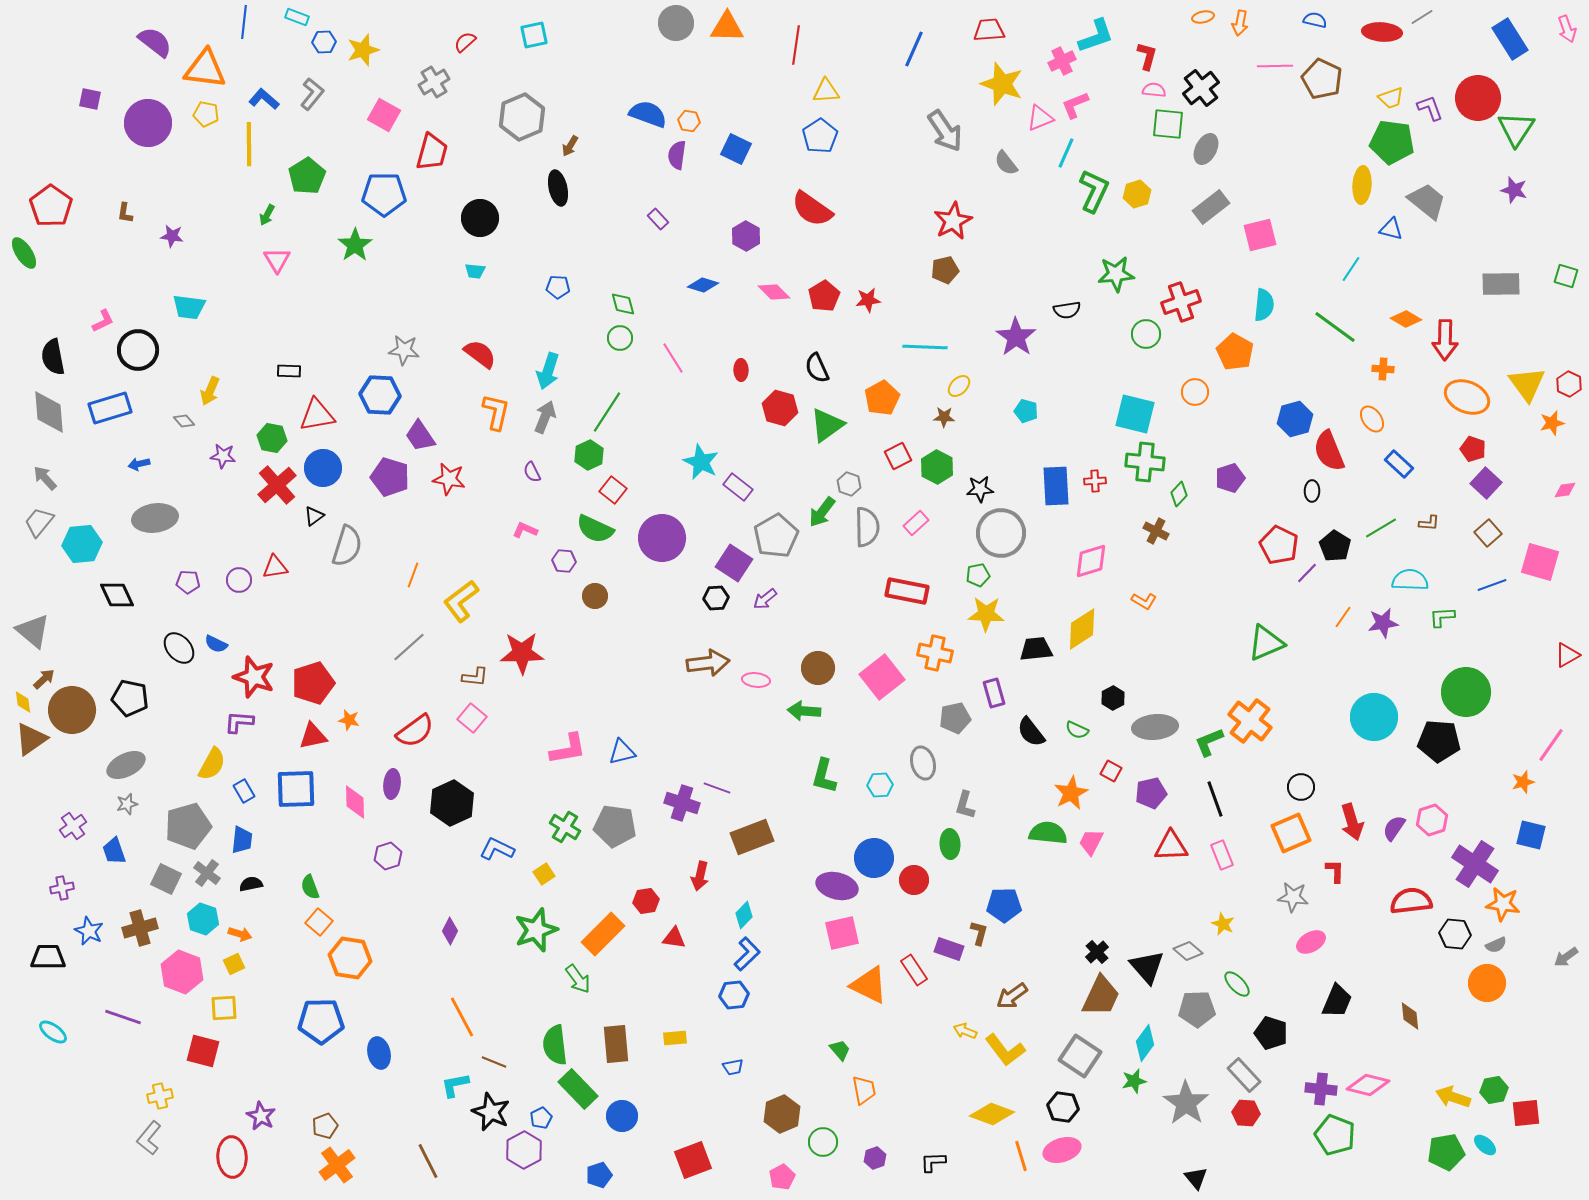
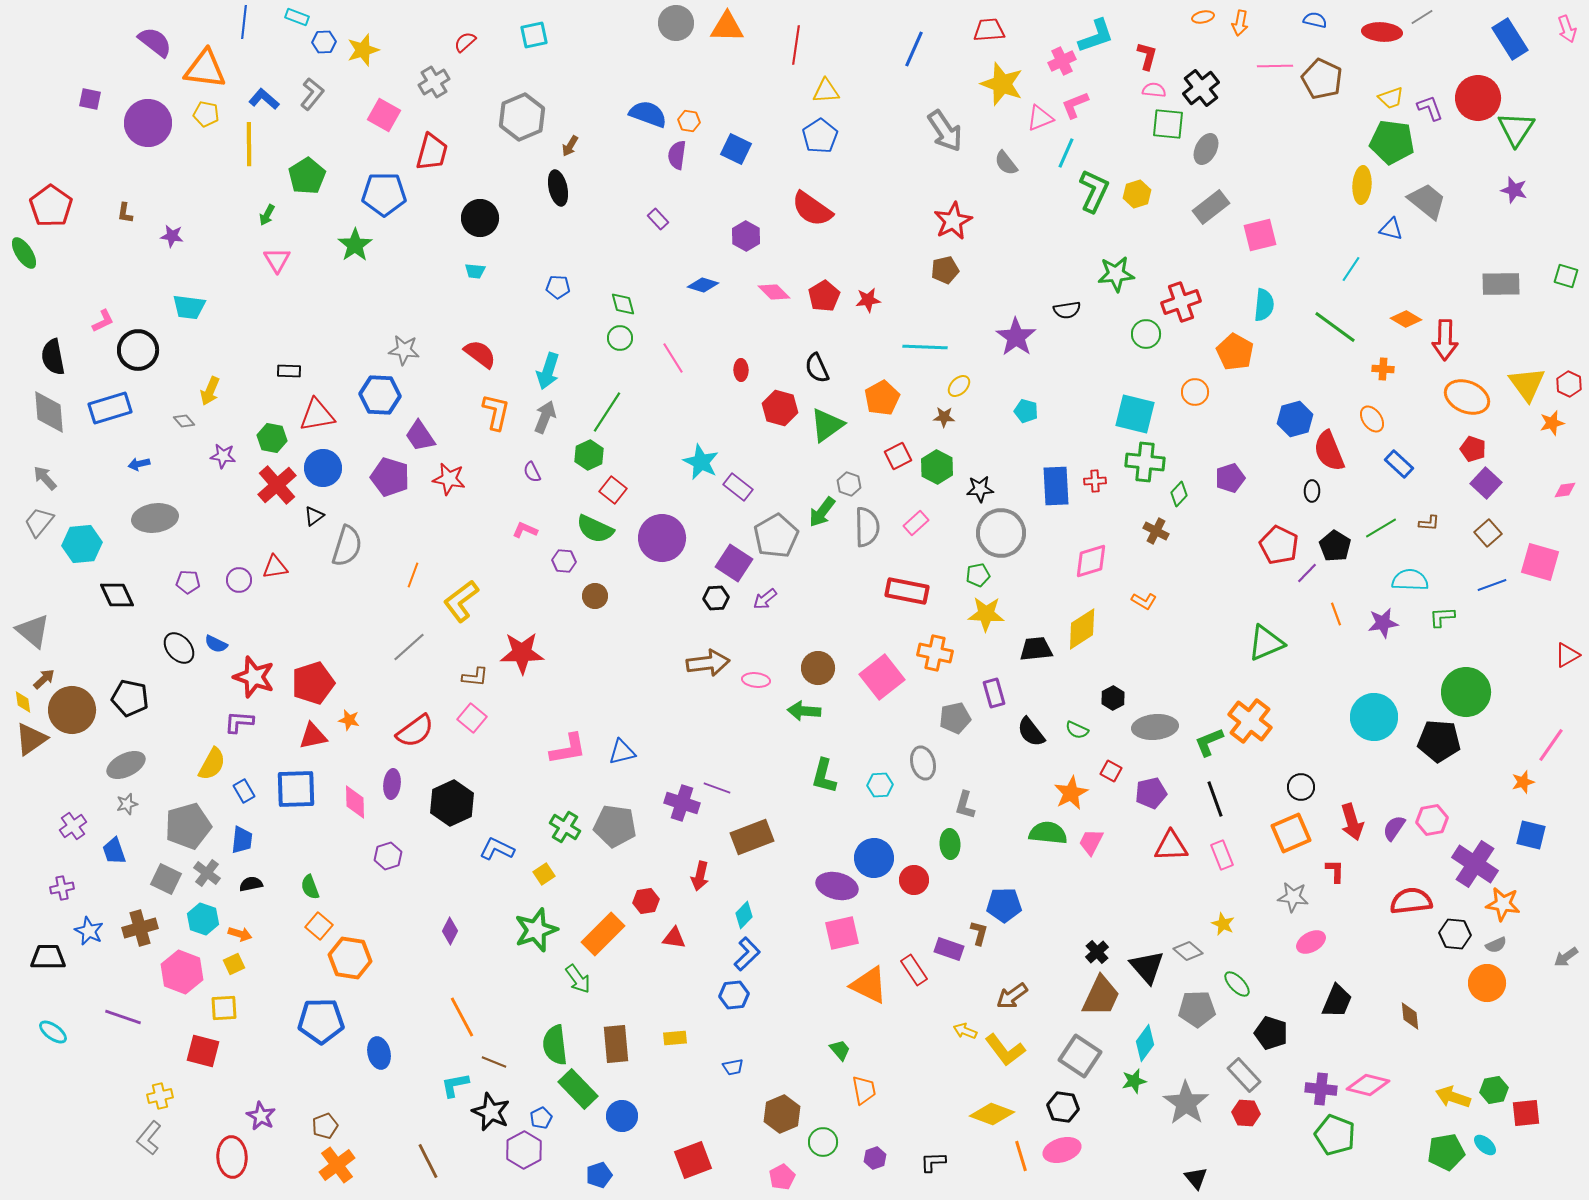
orange line at (1343, 617): moved 7 px left, 3 px up; rotated 55 degrees counterclockwise
pink hexagon at (1432, 820): rotated 8 degrees clockwise
orange square at (319, 922): moved 4 px down
